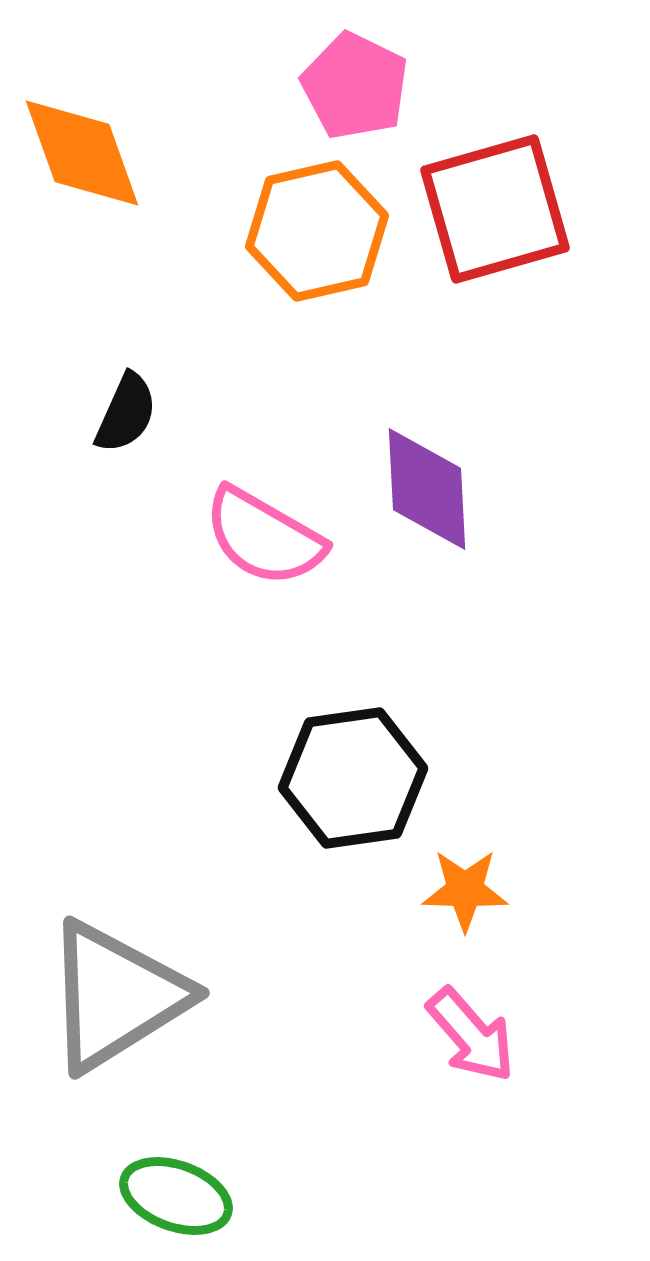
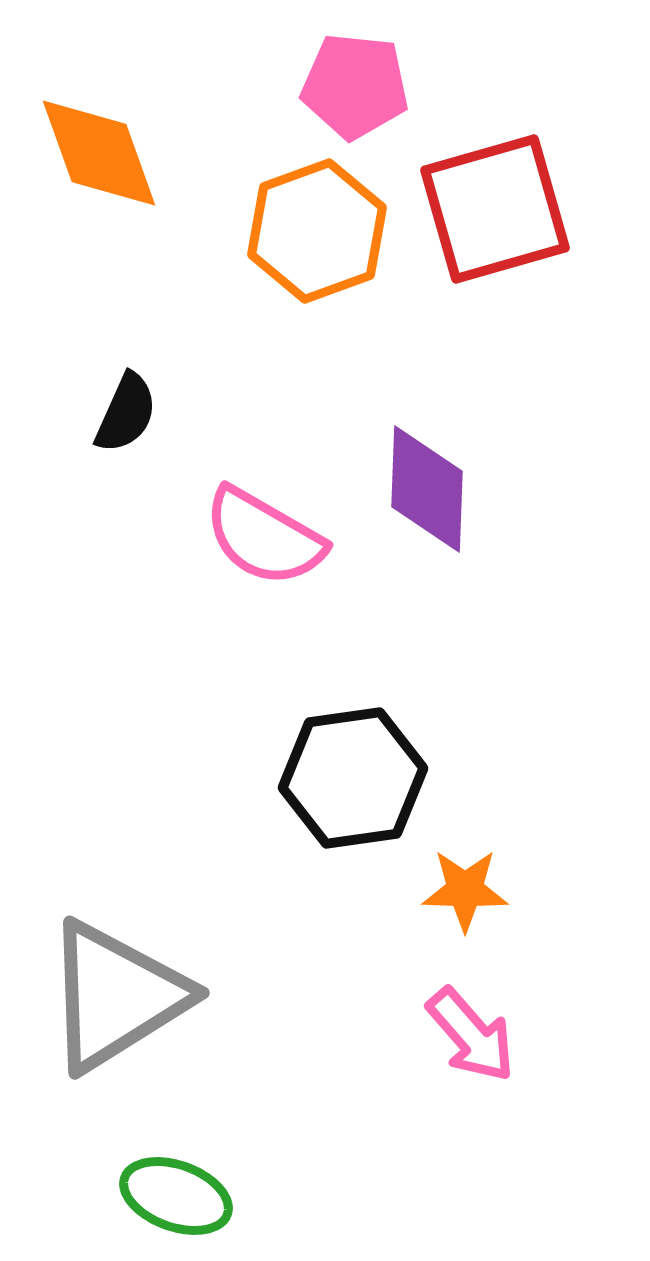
pink pentagon: rotated 20 degrees counterclockwise
orange diamond: moved 17 px right
orange hexagon: rotated 7 degrees counterclockwise
purple diamond: rotated 5 degrees clockwise
